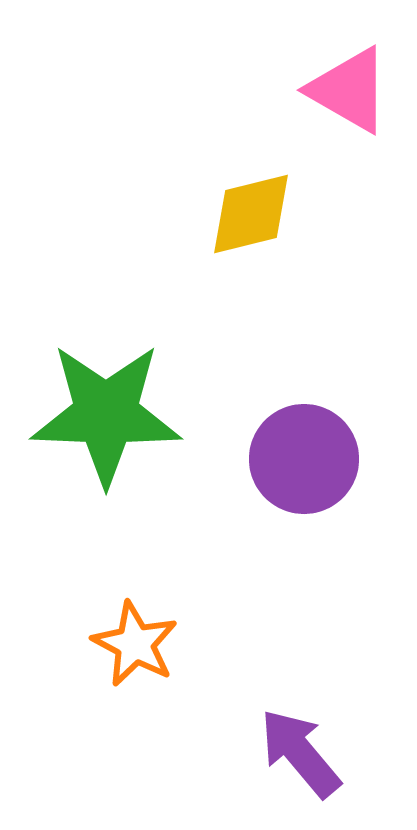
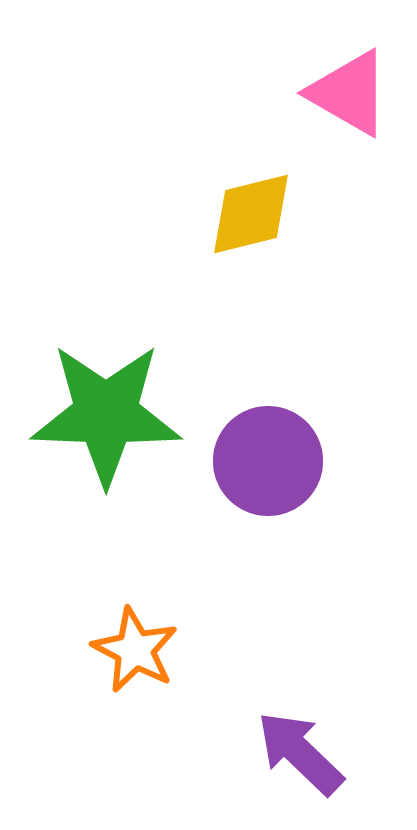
pink triangle: moved 3 px down
purple circle: moved 36 px left, 2 px down
orange star: moved 6 px down
purple arrow: rotated 6 degrees counterclockwise
